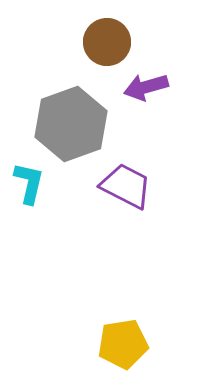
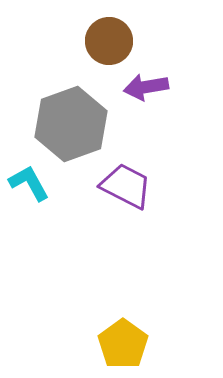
brown circle: moved 2 px right, 1 px up
purple arrow: rotated 6 degrees clockwise
cyan L-shape: rotated 42 degrees counterclockwise
yellow pentagon: rotated 27 degrees counterclockwise
